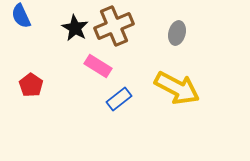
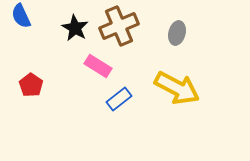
brown cross: moved 5 px right
